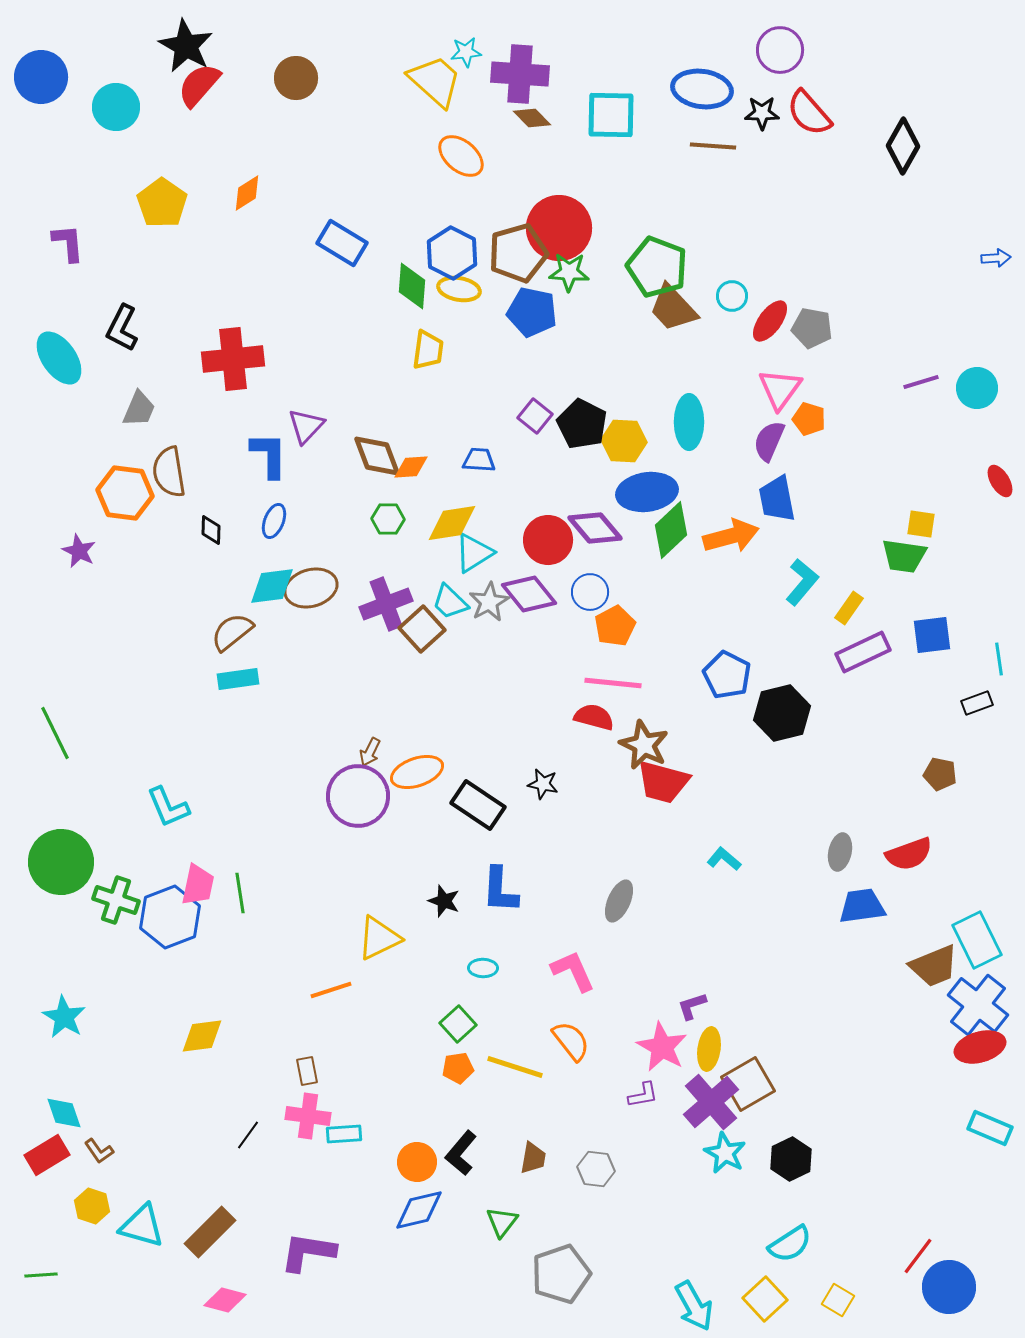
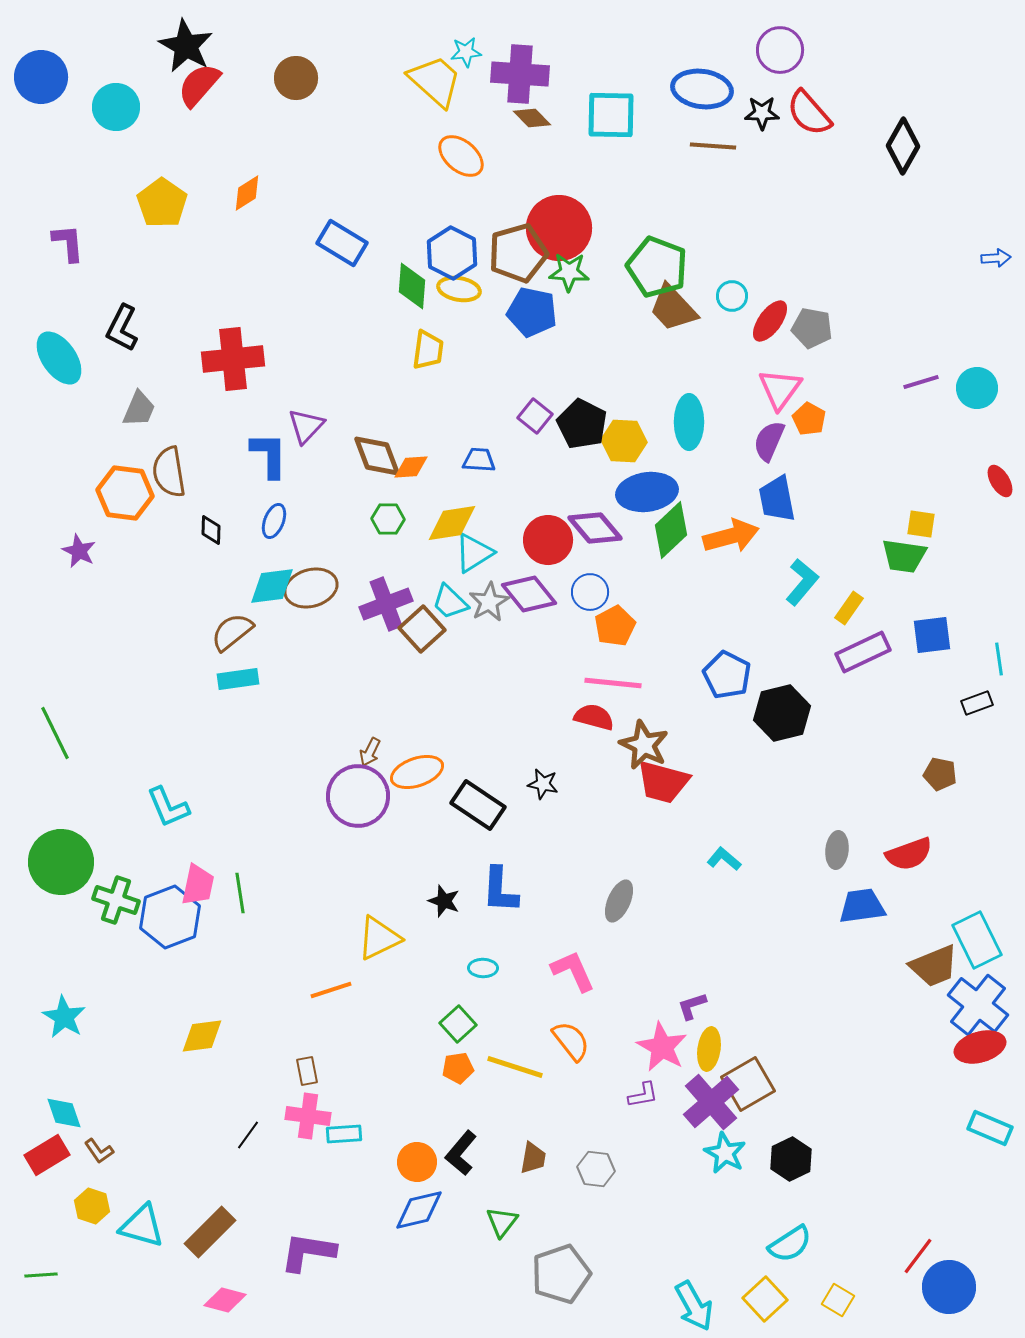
orange pentagon at (809, 419): rotated 12 degrees clockwise
gray ellipse at (840, 852): moved 3 px left, 2 px up; rotated 6 degrees counterclockwise
